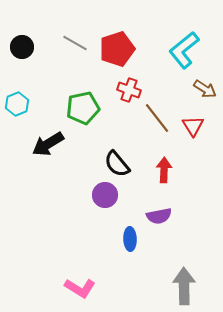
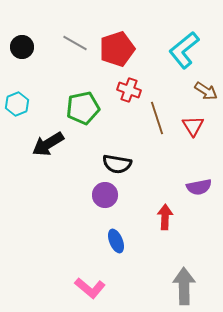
brown arrow: moved 1 px right, 2 px down
brown line: rotated 20 degrees clockwise
black semicircle: rotated 40 degrees counterclockwise
red arrow: moved 1 px right, 47 px down
purple semicircle: moved 40 px right, 29 px up
blue ellipse: moved 14 px left, 2 px down; rotated 20 degrees counterclockwise
pink L-shape: moved 10 px right; rotated 8 degrees clockwise
